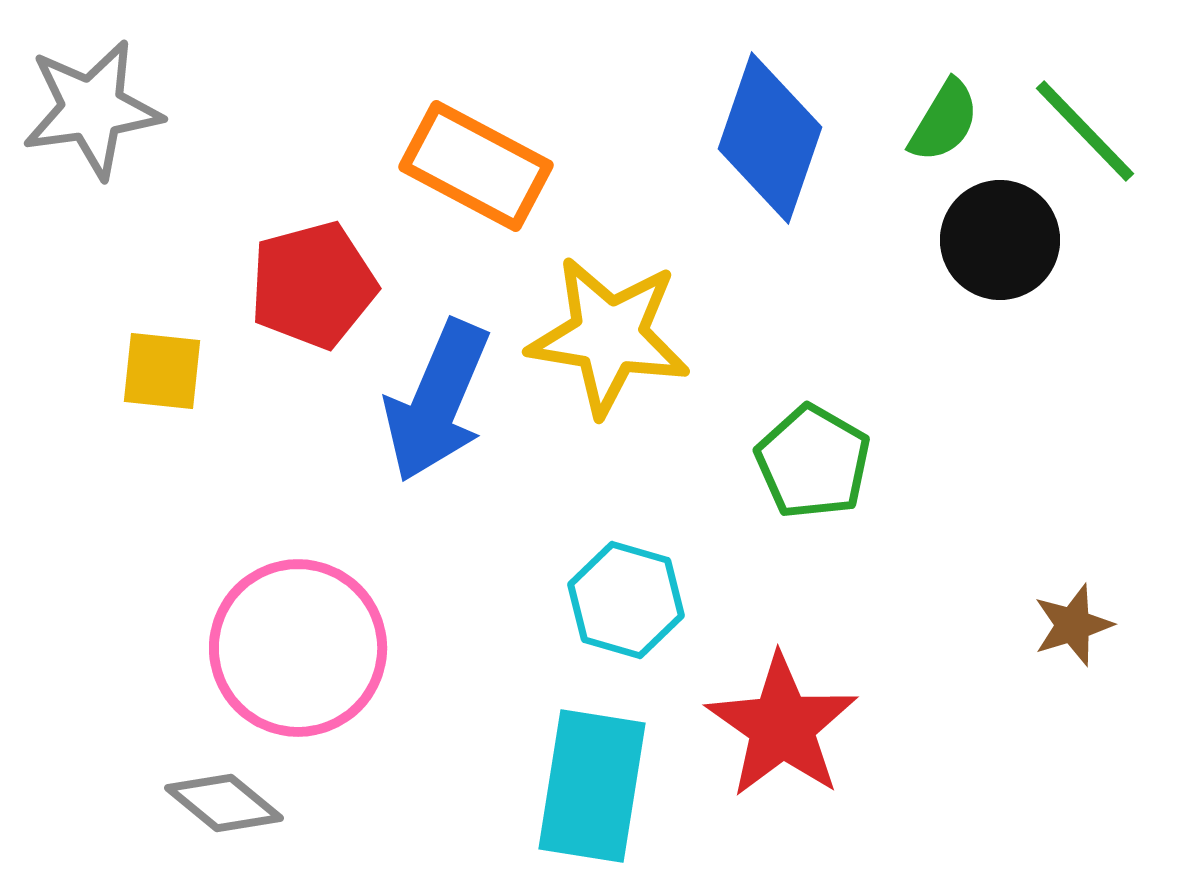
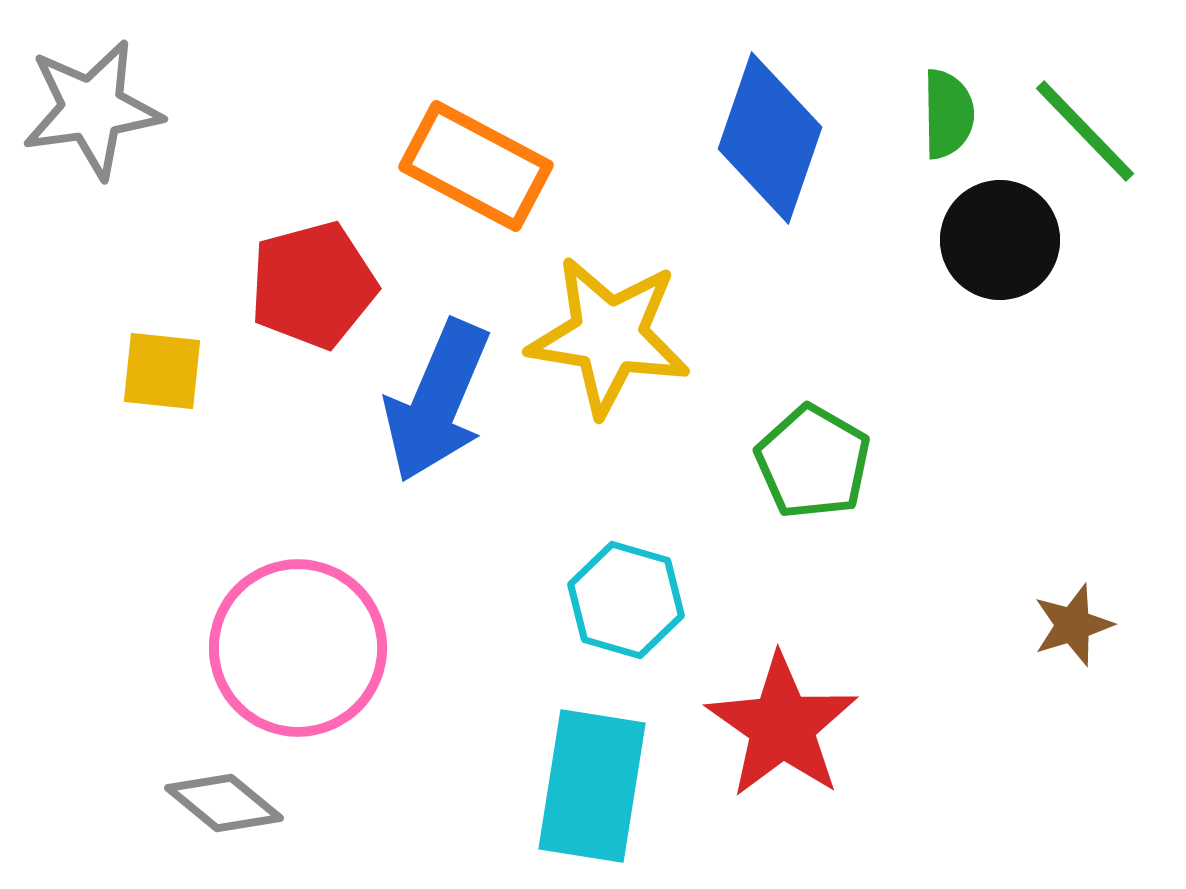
green semicircle: moved 4 px right, 7 px up; rotated 32 degrees counterclockwise
